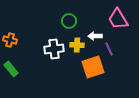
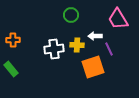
green circle: moved 2 px right, 6 px up
orange cross: moved 3 px right; rotated 16 degrees counterclockwise
